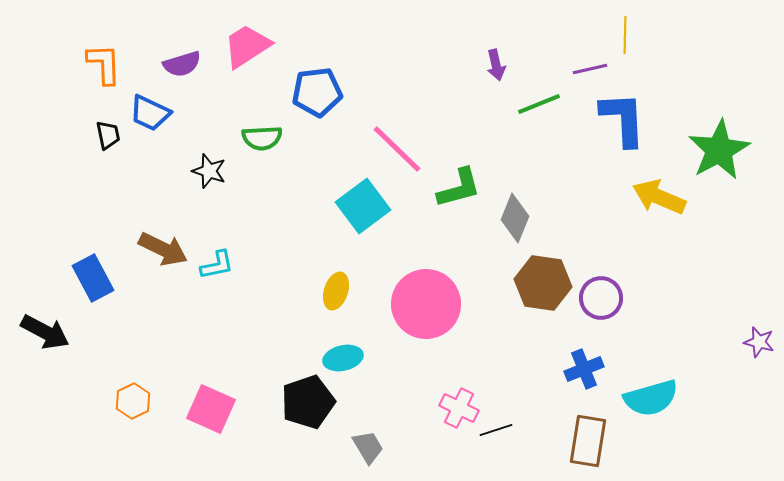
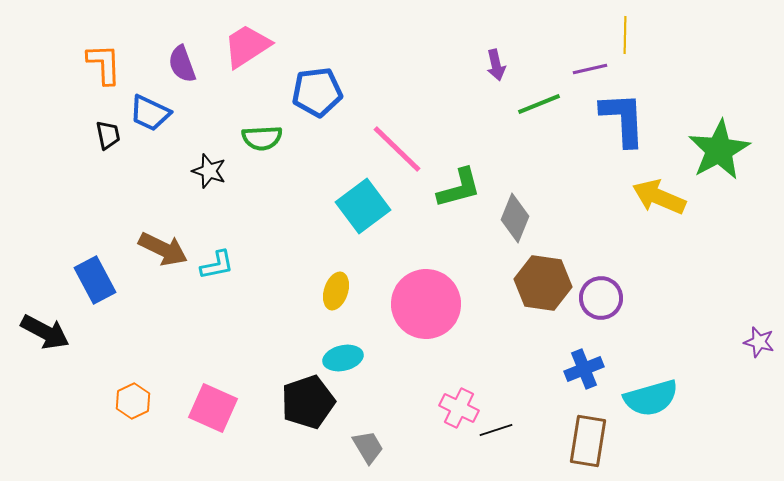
purple semicircle: rotated 87 degrees clockwise
blue rectangle: moved 2 px right, 2 px down
pink square: moved 2 px right, 1 px up
